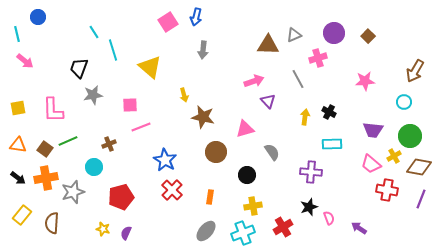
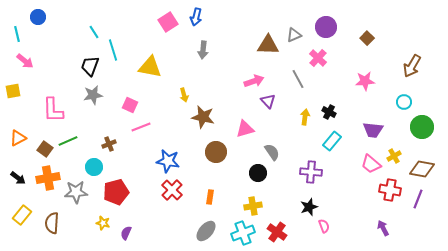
purple circle at (334, 33): moved 8 px left, 6 px up
brown square at (368, 36): moved 1 px left, 2 px down
pink cross at (318, 58): rotated 30 degrees counterclockwise
yellow triangle at (150, 67): rotated 30 degrees counterclockwise
black trapezoid at (79, 68): moved 11 px right, 2 px up
brown arrow at (415, 71): moved 3 px left, 5 px up
pink square at (130, 105): rotated 28 degrees clockwise
yellow square at (18, 108): moved 5 px left, 17 px up
green circle at (410, 136): moved 12 px right, 9 px up
cyan rectangle at (332, 144): moved 3 px up; rotated 48 degrees counterclockwise
orange triangle at (18, 145): moved 7 px up; rotated 36 degrees counterclockwise
blue star at (165, 160): moved 3 px right, 1 px down; rotated 20 degrees counterclockwise
brown diamond at (419, 167): moved 3 px right, 2 px down
black circle at (247, 175): moved 11 px right, 2 px up
orange cross at (46, 178): moved 2 px right
red cross at (387, 190): moved 3 px right
gray star at (73, 192): moved 3 px right; rotated 15 degrees clockwise
red pentagon at (121, 197): moved 5 px left, 5 px up
purple line at (421, 199): moved 3 px left
pink semicircle at (329, 218): moved 5 px left, 8 px down
red cross at (283, 227): moved 6 px left, 5 px down; rotated 24 degrees counterclockwise
purple arrow at (359, 228): moved 24 px right; rotated 28 degrees clockwise
yellow star at (103, 229): moved 6 px up
